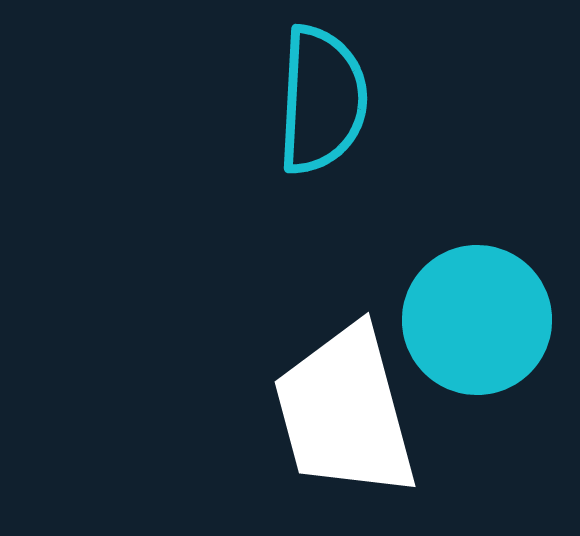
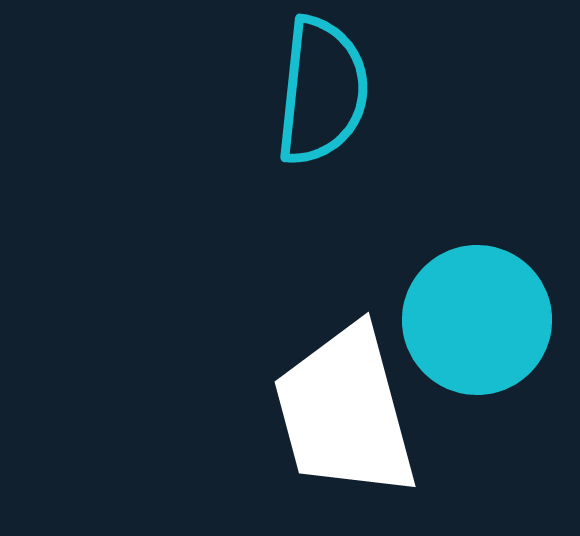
cyan semicircle: moved 9 px up; rotated 3 degrees clockwise
